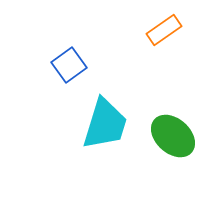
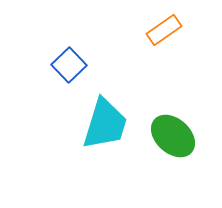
blue square: rotated 8 degrees counterclockwise
